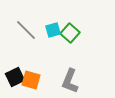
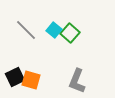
cyan square: moved 1 px right; rotated 35 degrees counterclockwise
gray L-shape: moved 7 px right
